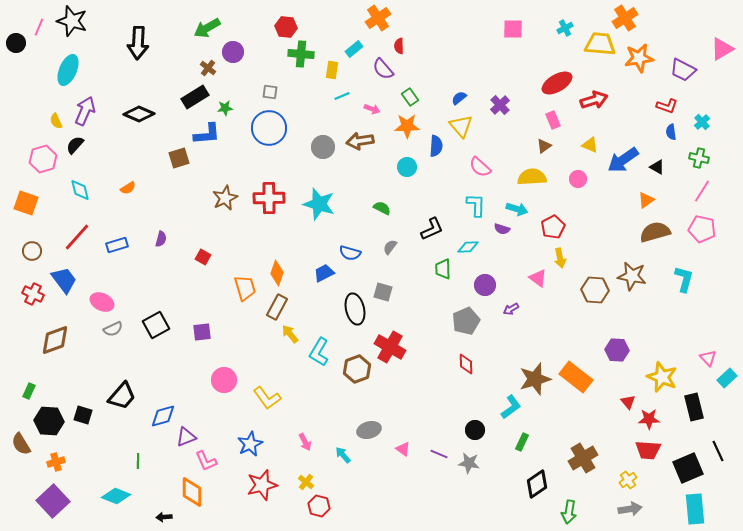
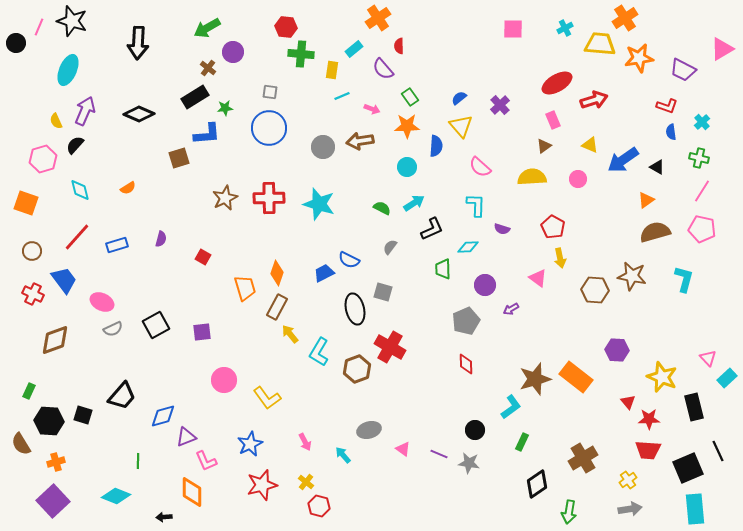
cyan arrow at (517, 209): moved 103 px left, 6 px up; rotated 50 degrees counterclockwise
red pentagon at (553, 227): rotated 15 degrees counterclockwise
blue semicircle at (350, 253): moved 1 px left, 7 px down; rotated 10 degrees clockwise
